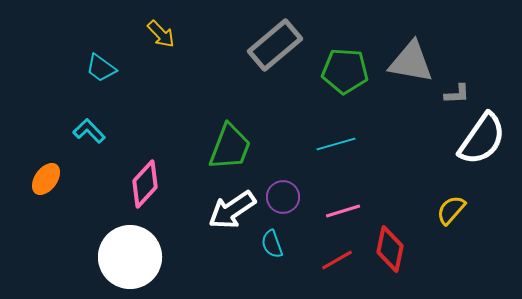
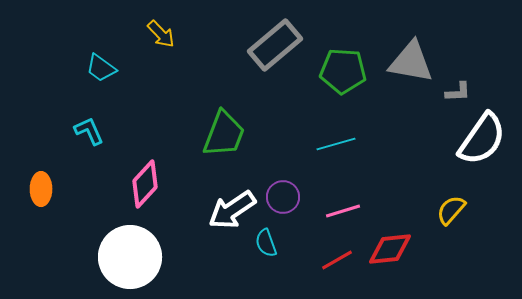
green pentagon: moved 2 px left
gray L-shape: moved 1 px right, 2 px up
cyan L-shape: rotated 20 degrees clockwise
green trapezoid: moved 6 px left, 13 px up
orange ellipse: moved 5 px left, 10 px down; rotated 36 degrees counterclockwise
cyan semicircle: moved 6 px left, 1 px up
red diamond: rotated 72 degrees clockwise
